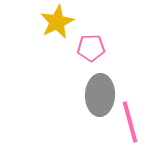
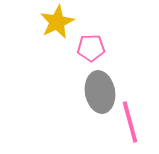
gray ellipse: moved 3 px up; rotated 12 degrees counterclockwise
